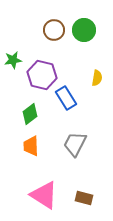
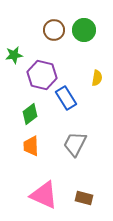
green star: moved 1 px right, 5 px up
pink triangle: rotated 8 degrees counterclockwise
